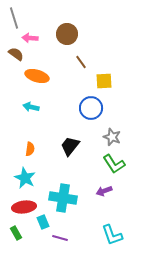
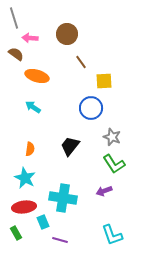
cyan arrow: moved 2 px right; rotated 21 degrees clockwise
purple line: moved 2 px down
